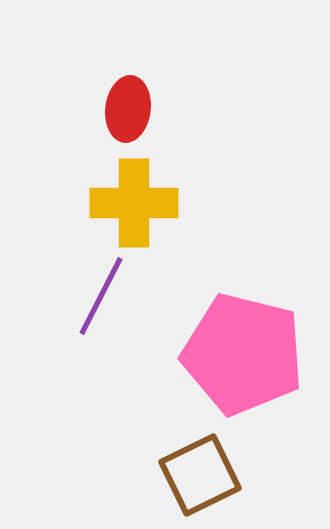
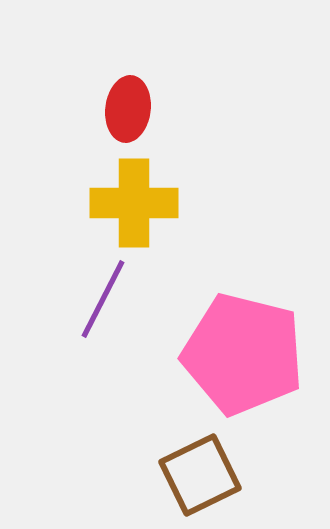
purple line: moved 2 px right, 3 px down
